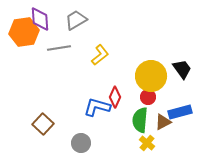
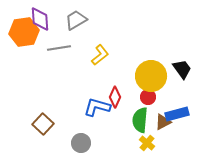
blue rectangle: moved 3 px left, 2 px down
